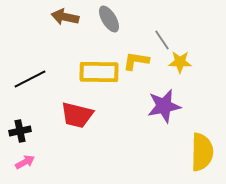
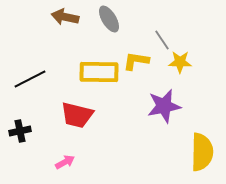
pink arrow: moved 40 px right
